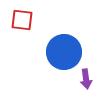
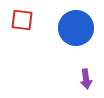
blue circle: moved 12 px right, 24 px up
